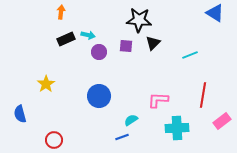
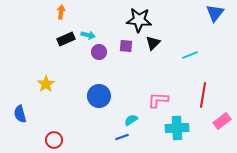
blue triangle: rotated 36 degrees clockwise
